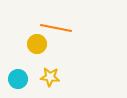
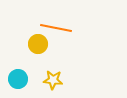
yellow circle: moved 1 px right
yellow star: moved 3 px right, 3 px down
